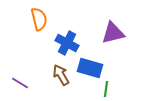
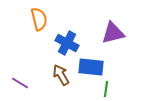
blue rectangle: moved 1 px right, 1 px up; rotated 10 degrees counterclockwise
